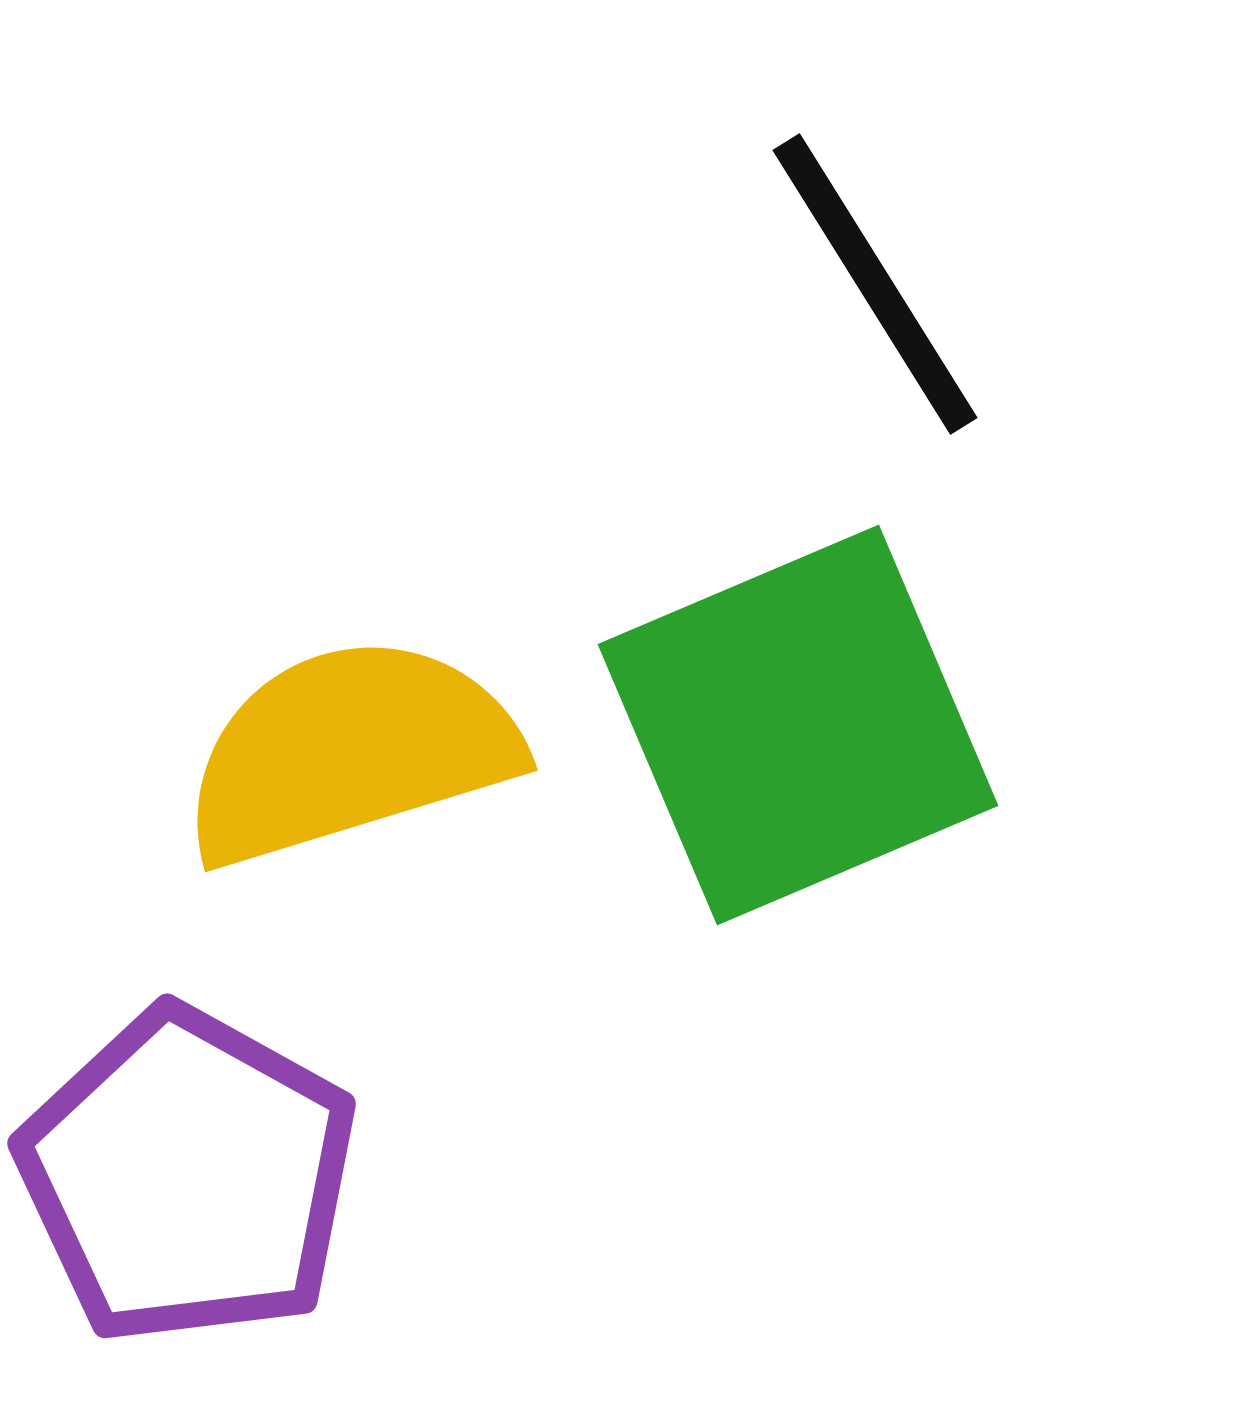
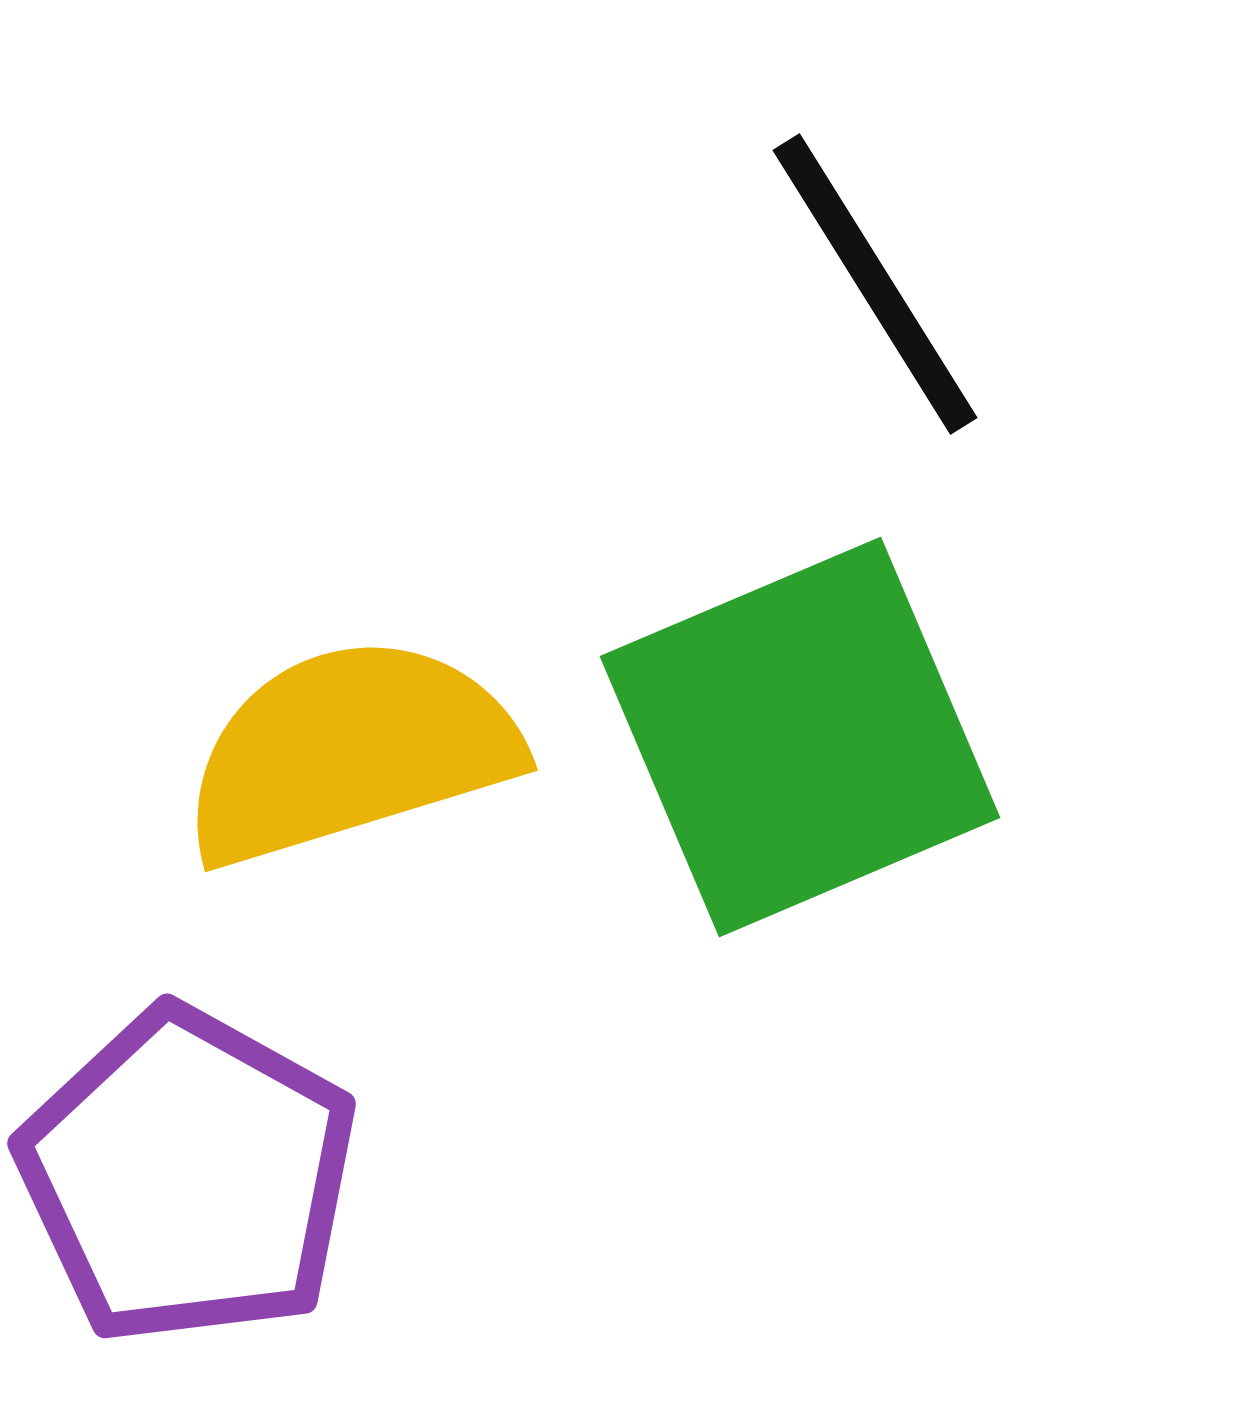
green square: moved 2 px right, 12 px down
